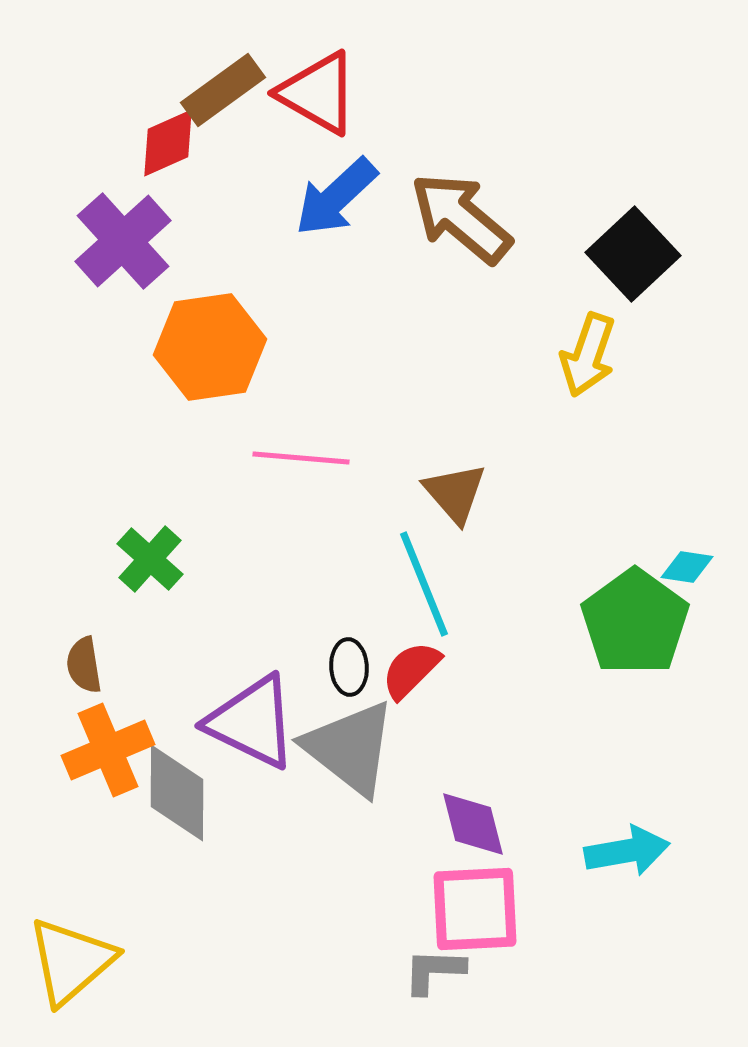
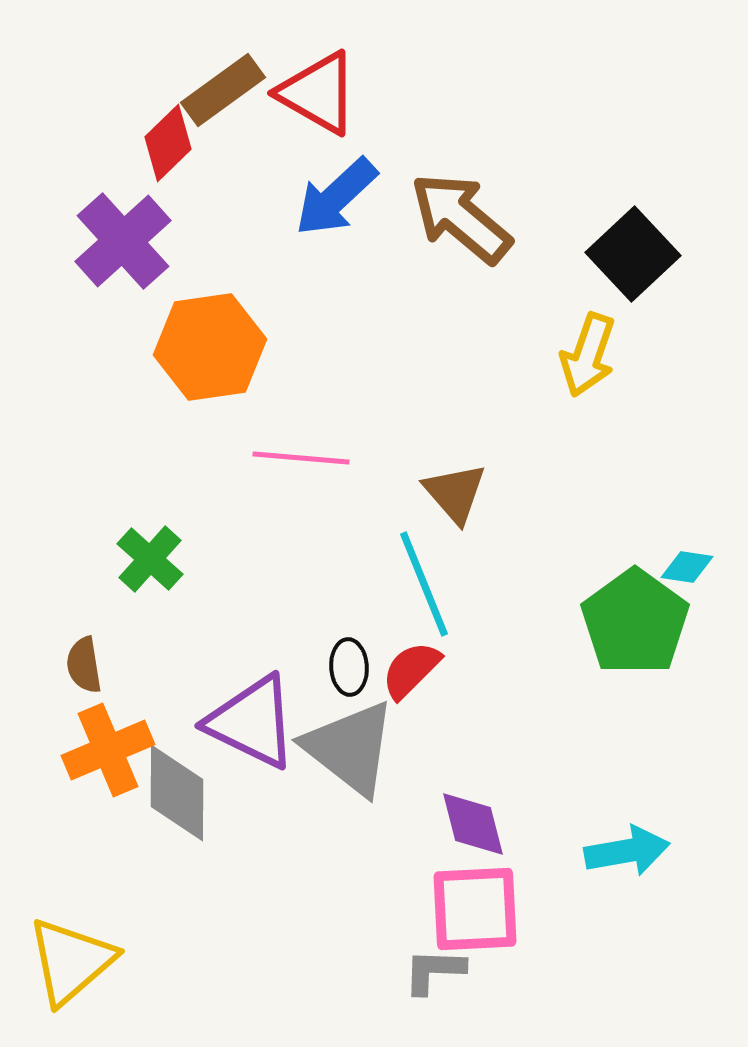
red diamond: rotated 20 degrees counterclockwise
